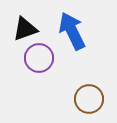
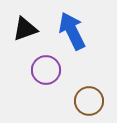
purple circle: moved 7 px right, 12 px down
brown circle: moved 2 px down
